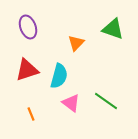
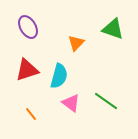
purple ellipse: rotated 10 degrees counterclockwise
orange line: rotated 16 degrees counterclockwise
